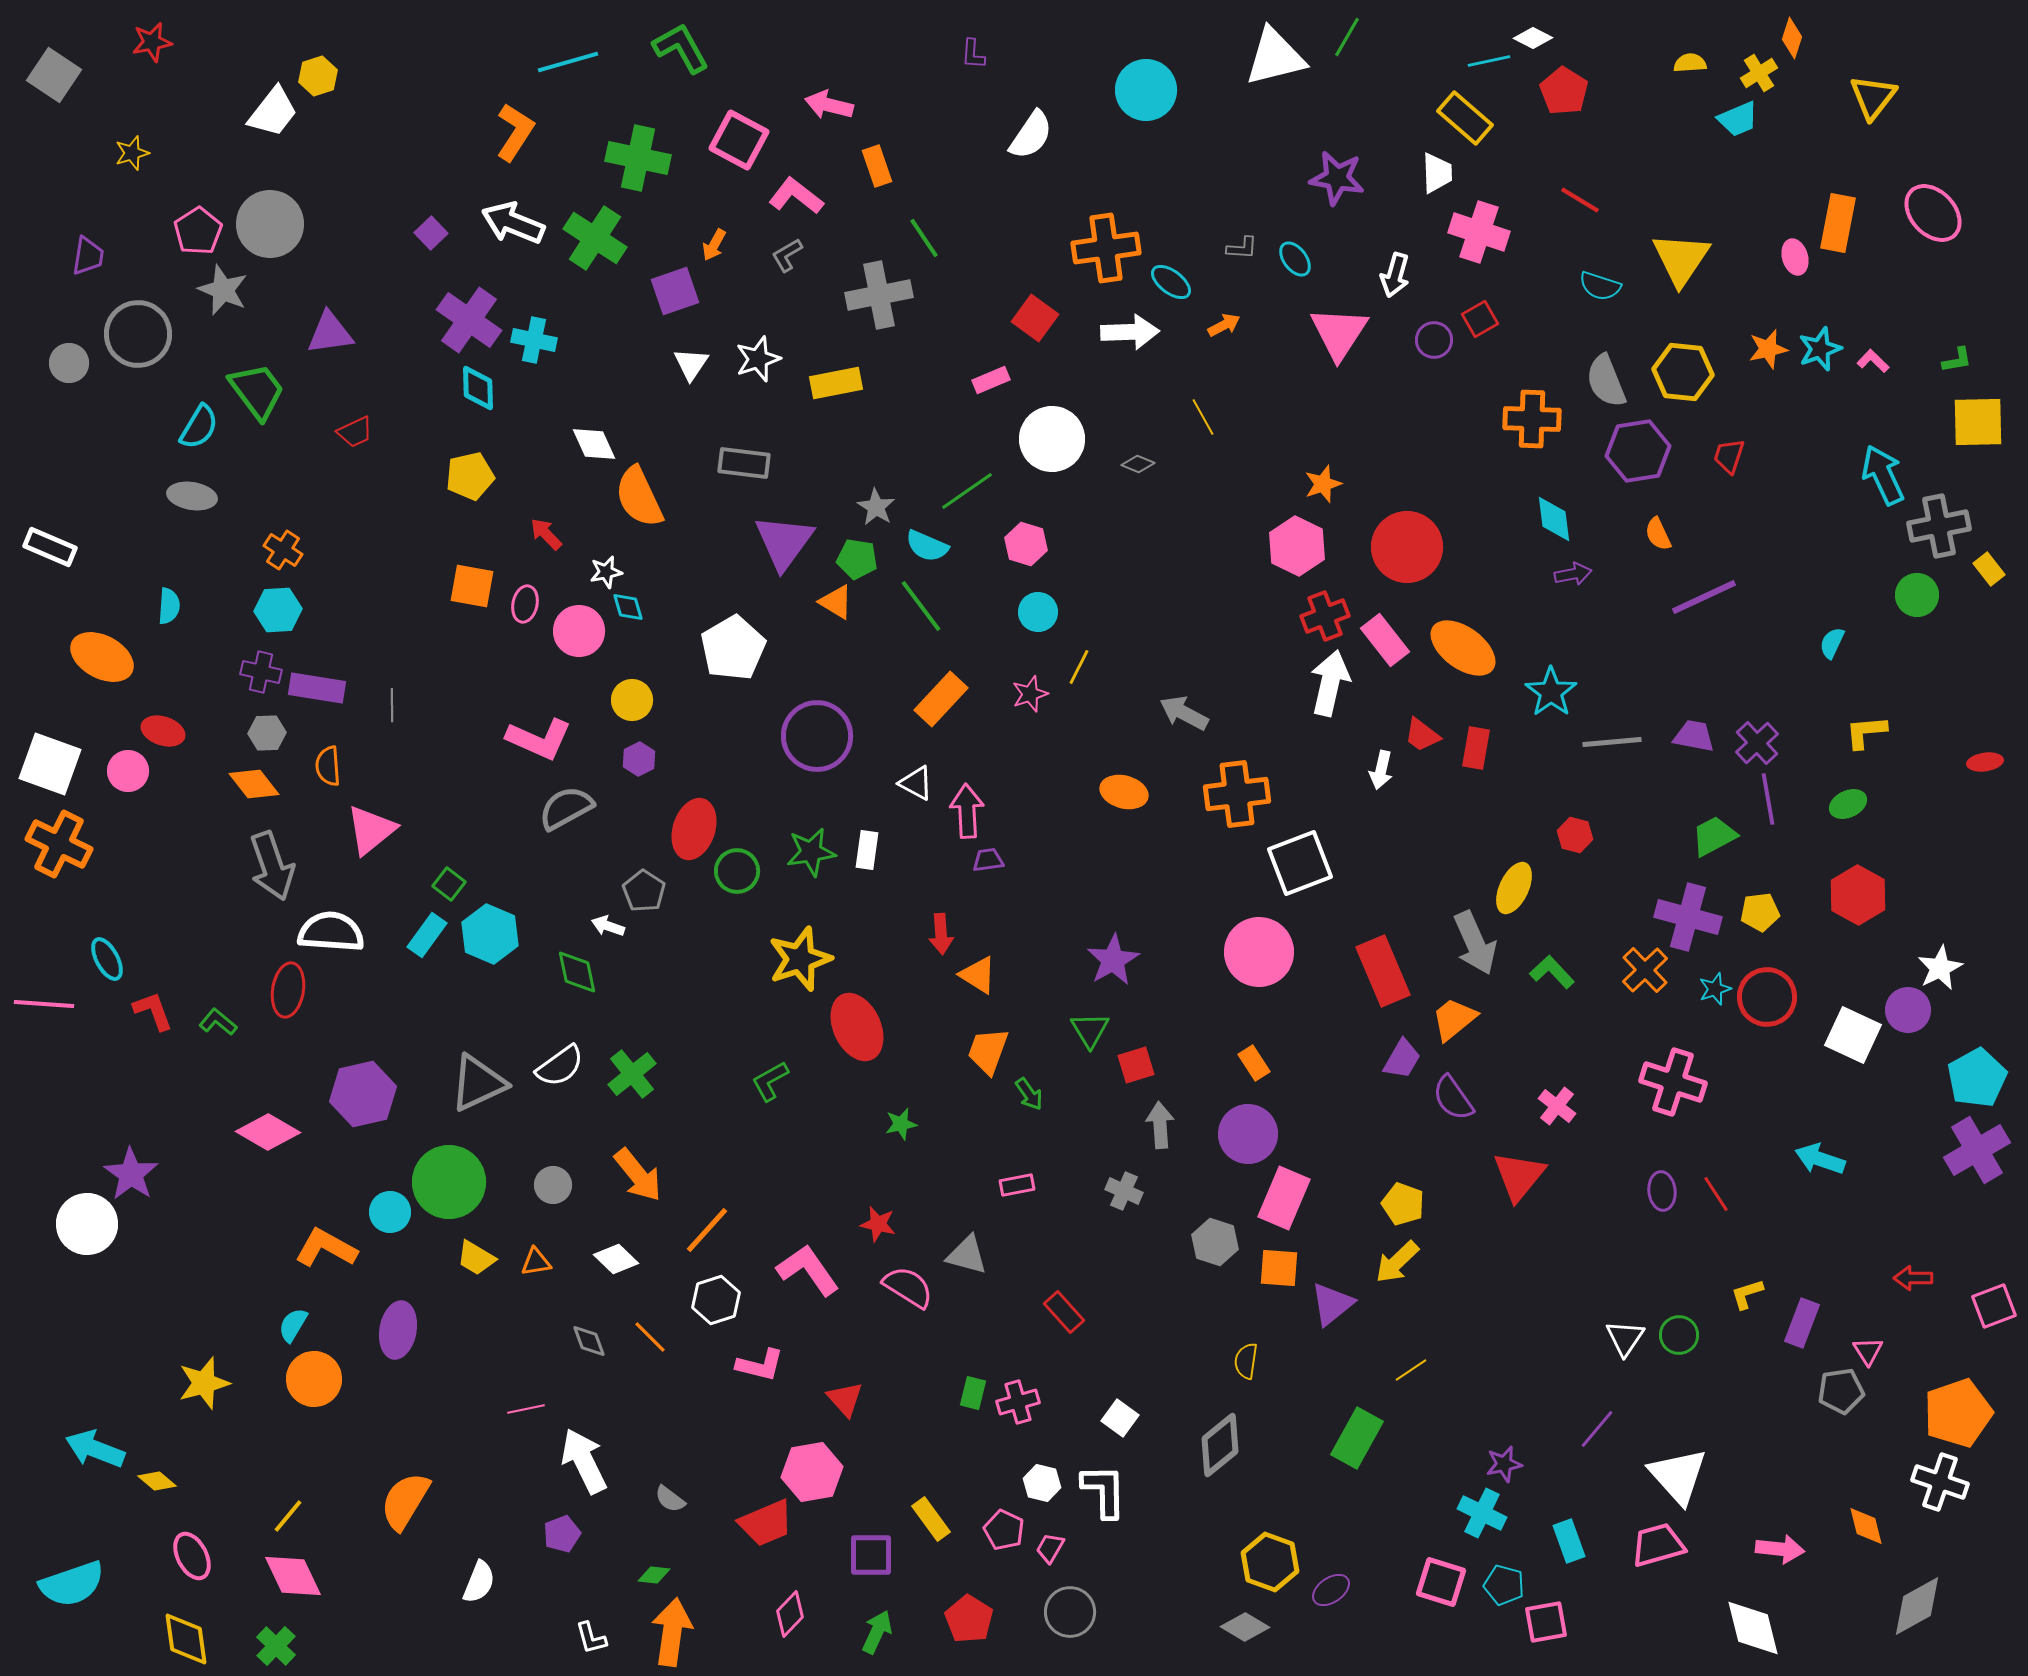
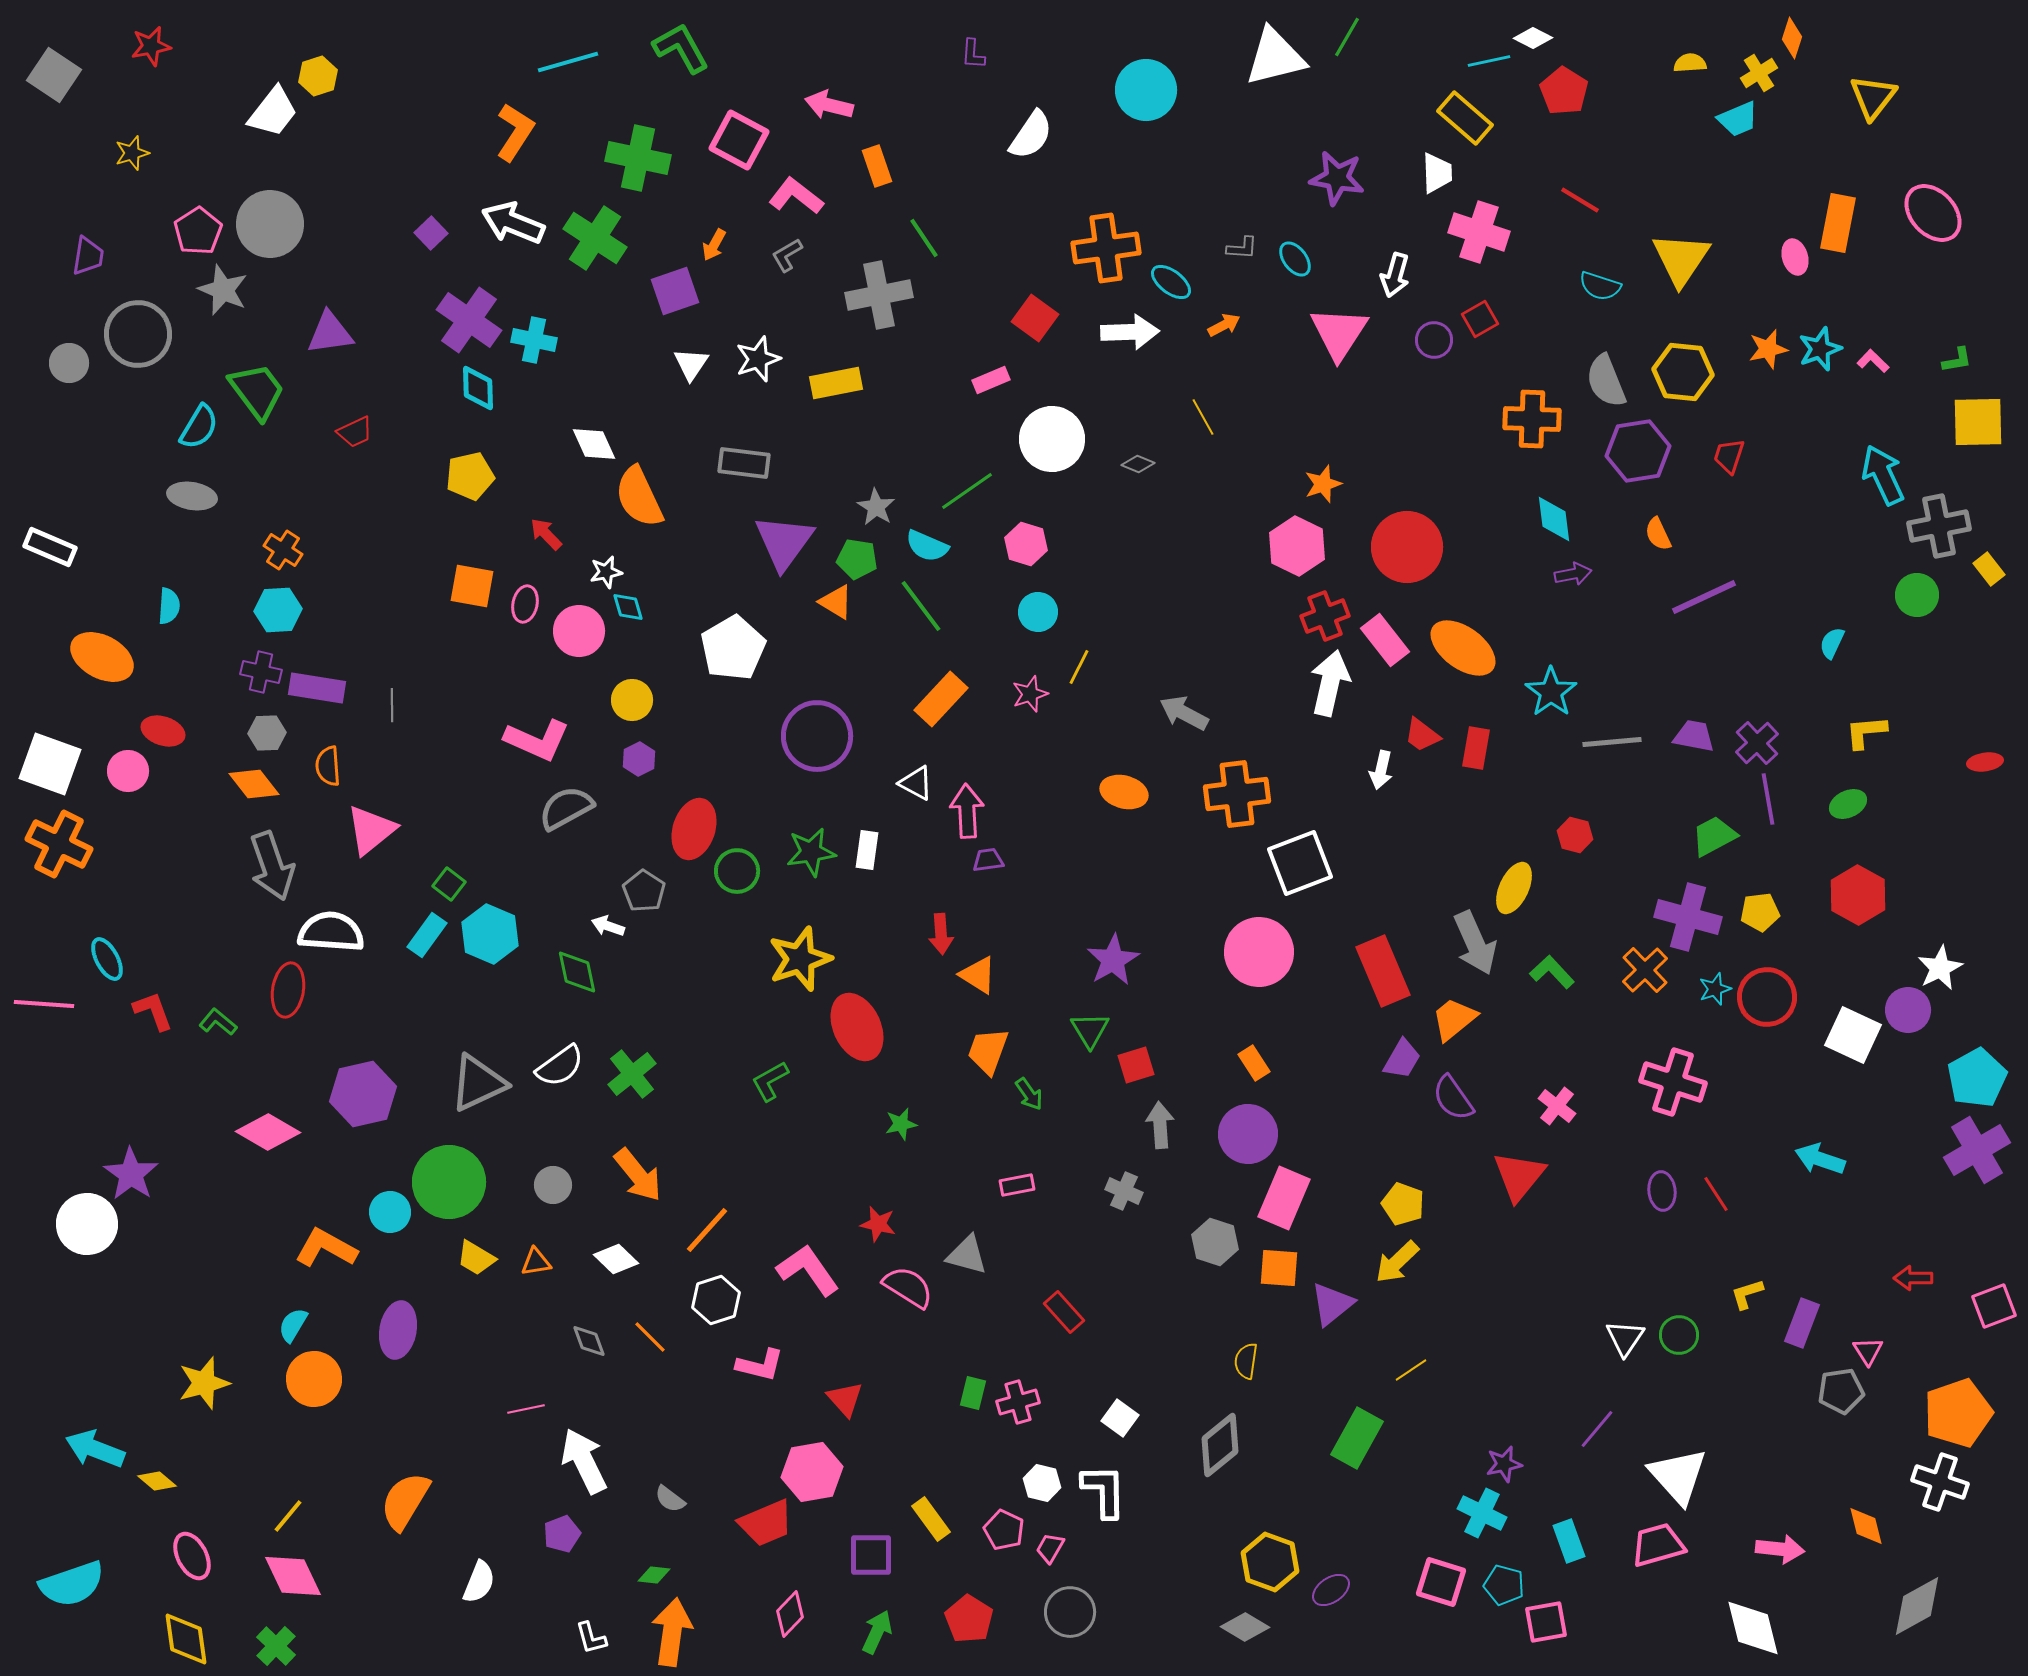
red star at (152, 42): moved 1 px left, 4 px down
pink L-shape at (539, 739): moved 2 px left, 1 px down
